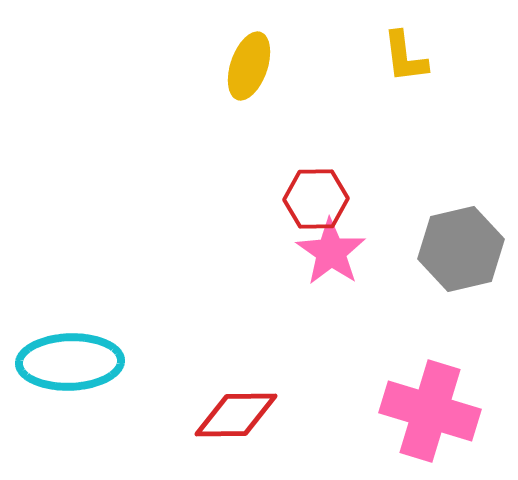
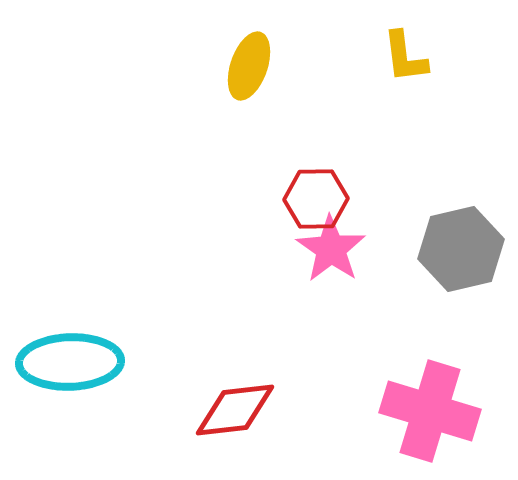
pink star: moved 3 px up
red diamond: moved 1 px left, 5 px up; rotated 6 degrees counterclockwise
